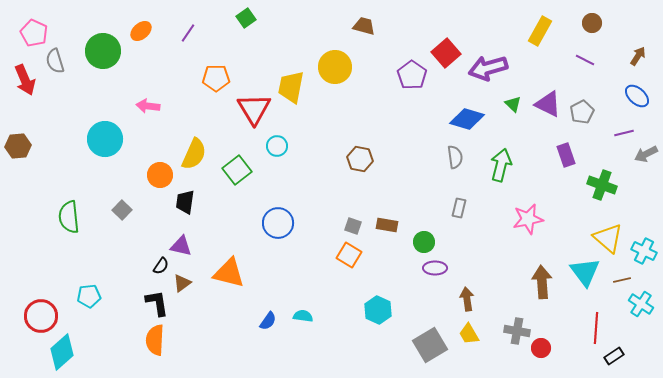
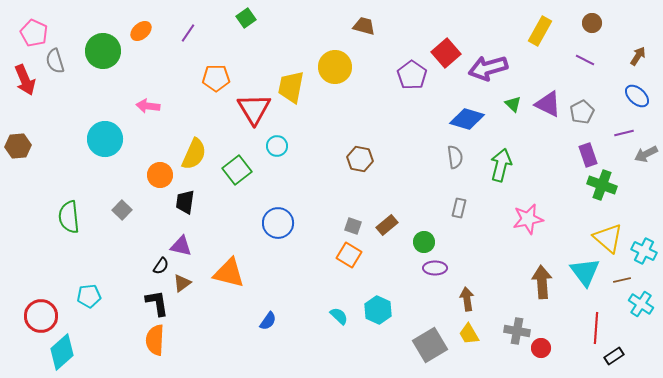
purple rectangle at (566, 155): moved 22 px right
brown rectangle at (387, 225): rotated 50 degrees counterclockwise
cyan semicircle at (303, 316): moved 36 px right; rotated 36 degrees clockwise
